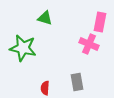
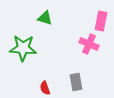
pink rectangle: moved 1 px right, 1 px up
green star: rotated 8 degrees counterclockwise
gray rectangle: moved 1 px left
red semicircle: rotated 24 degrees counterclockwise
